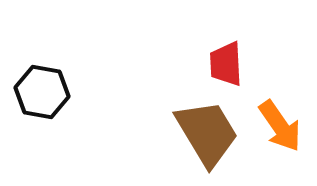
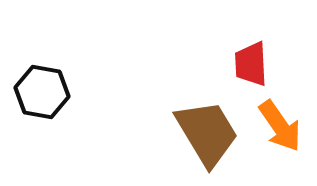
red trapezoid: moved 25 px right
